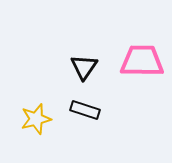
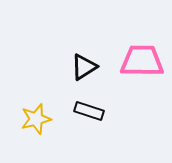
black triangle: rotated 24 degrees clockwise
black rectangle: moved 4 px right, 1 px down
